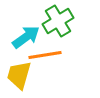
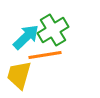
green cross: moved 5 px left, 9 px down
cyan arrow: rotated 8 degrees counterclockwise
